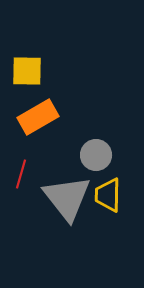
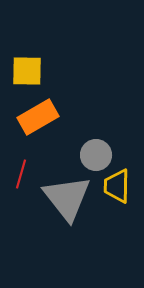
yellow trapezoid: moved 9 px right, 9 px up
